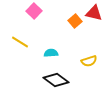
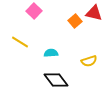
black diamond: rotated 15 degrees clockwise
